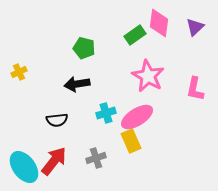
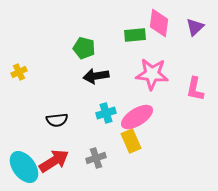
green rectangle: rotated 30 degrees clockwise
pink star: moved 4 px right, 2 px up; rotated 24 degrees counterclockwise
black arrow: moved 19 px right, 8 px up
red arrow: rotated 20 degrees clockwise
